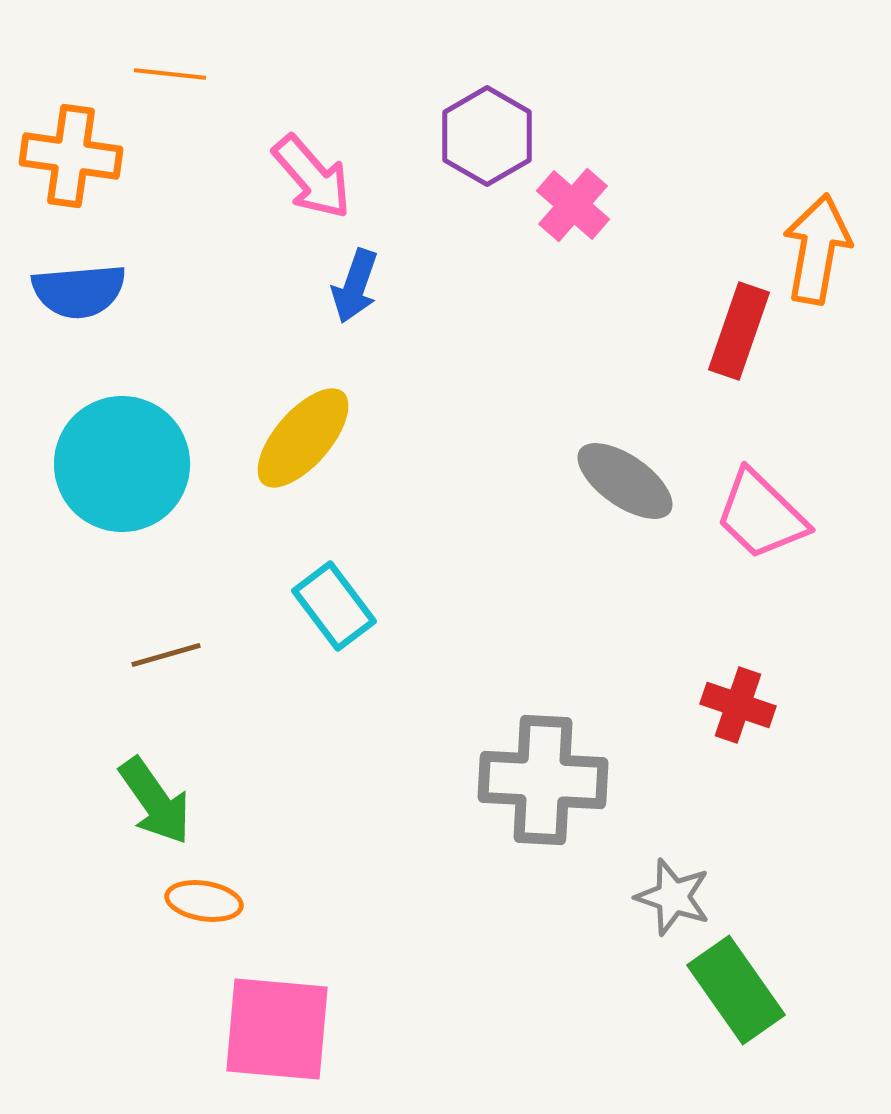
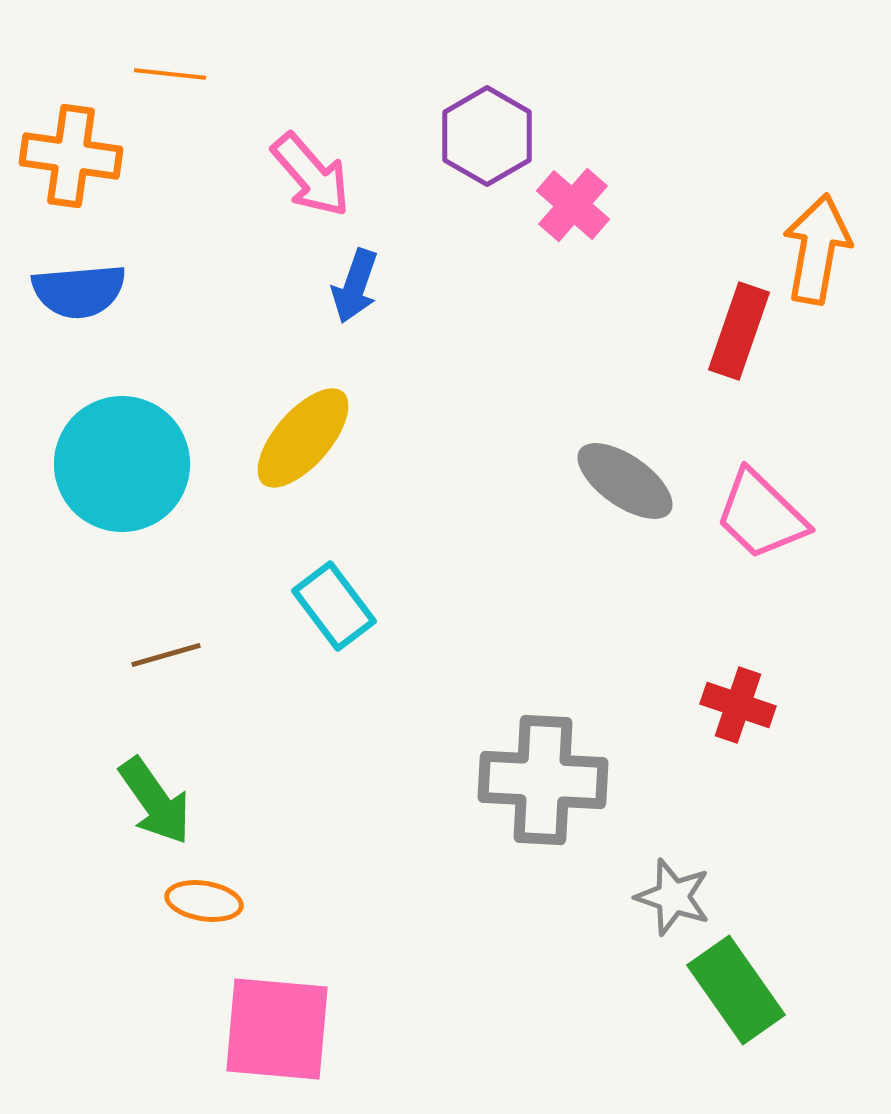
pink arrow: moved 1 px left, 2 px up
